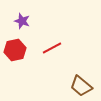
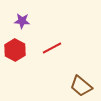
purple star: rotated 14 degrees counterclockwise
red hexagon: rotated 20 degrees counterclockwise
